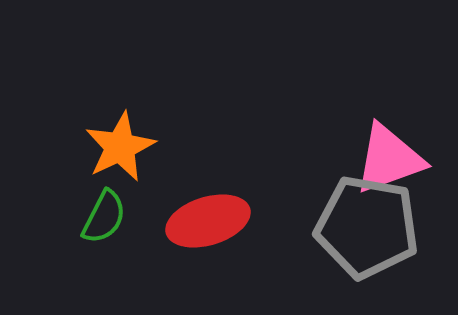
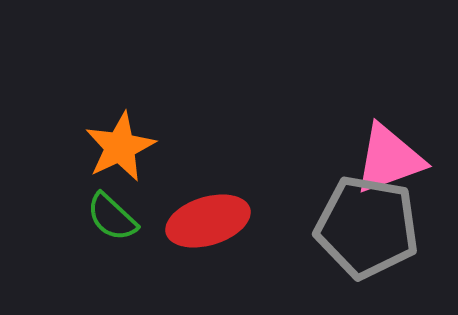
green semicircle: moved 8 px right; rotated 106 degrees clockwise
